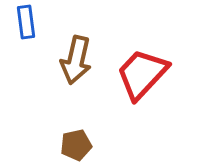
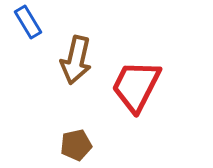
blue rectangle: moved 2 px right; rotated 24 degrees counterclockwise
red trapezoid: moved 6 px left, 12 px down; rotated 16 degrees counterclockwise
